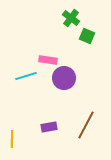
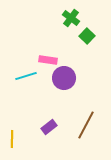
green square: rotated 21 degrees clockwise
purple rectangle: rotated 28 degrees counterclockwise
